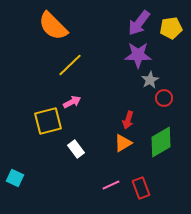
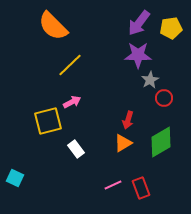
pink line: moved 2 px right
